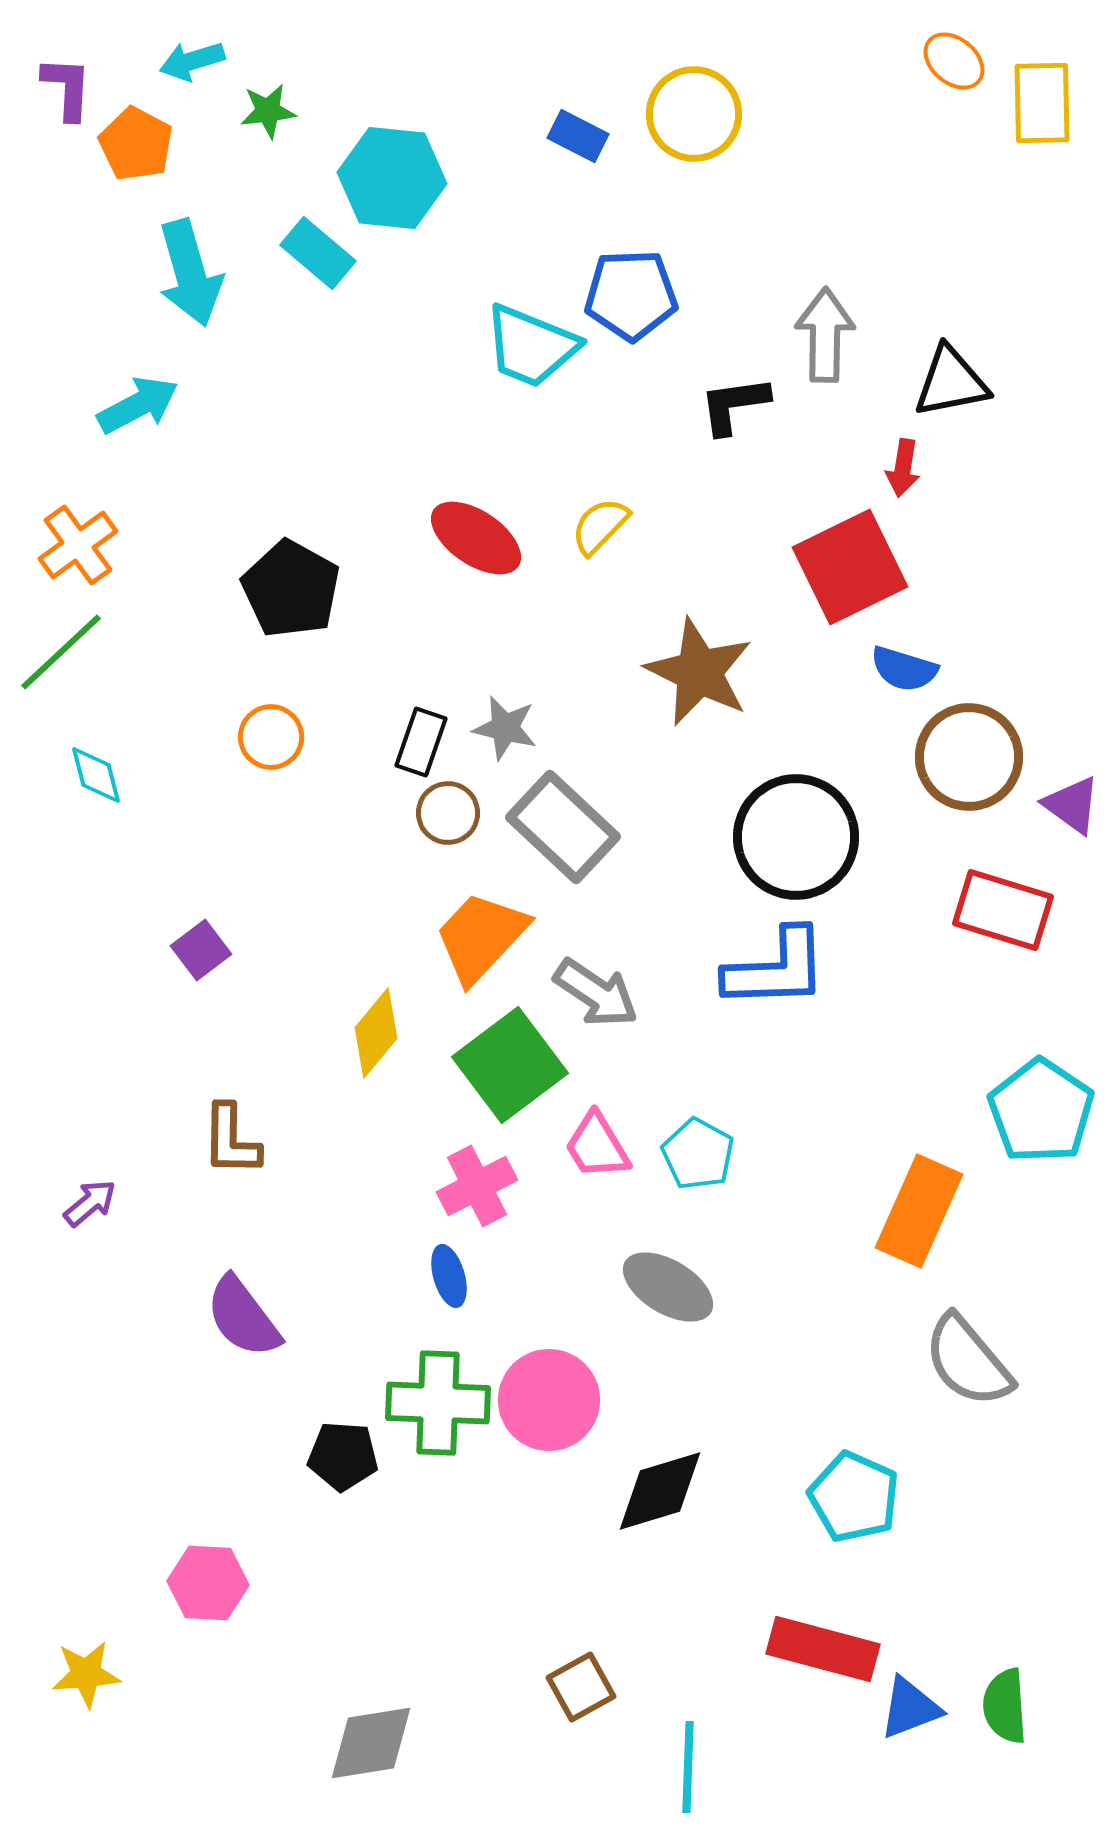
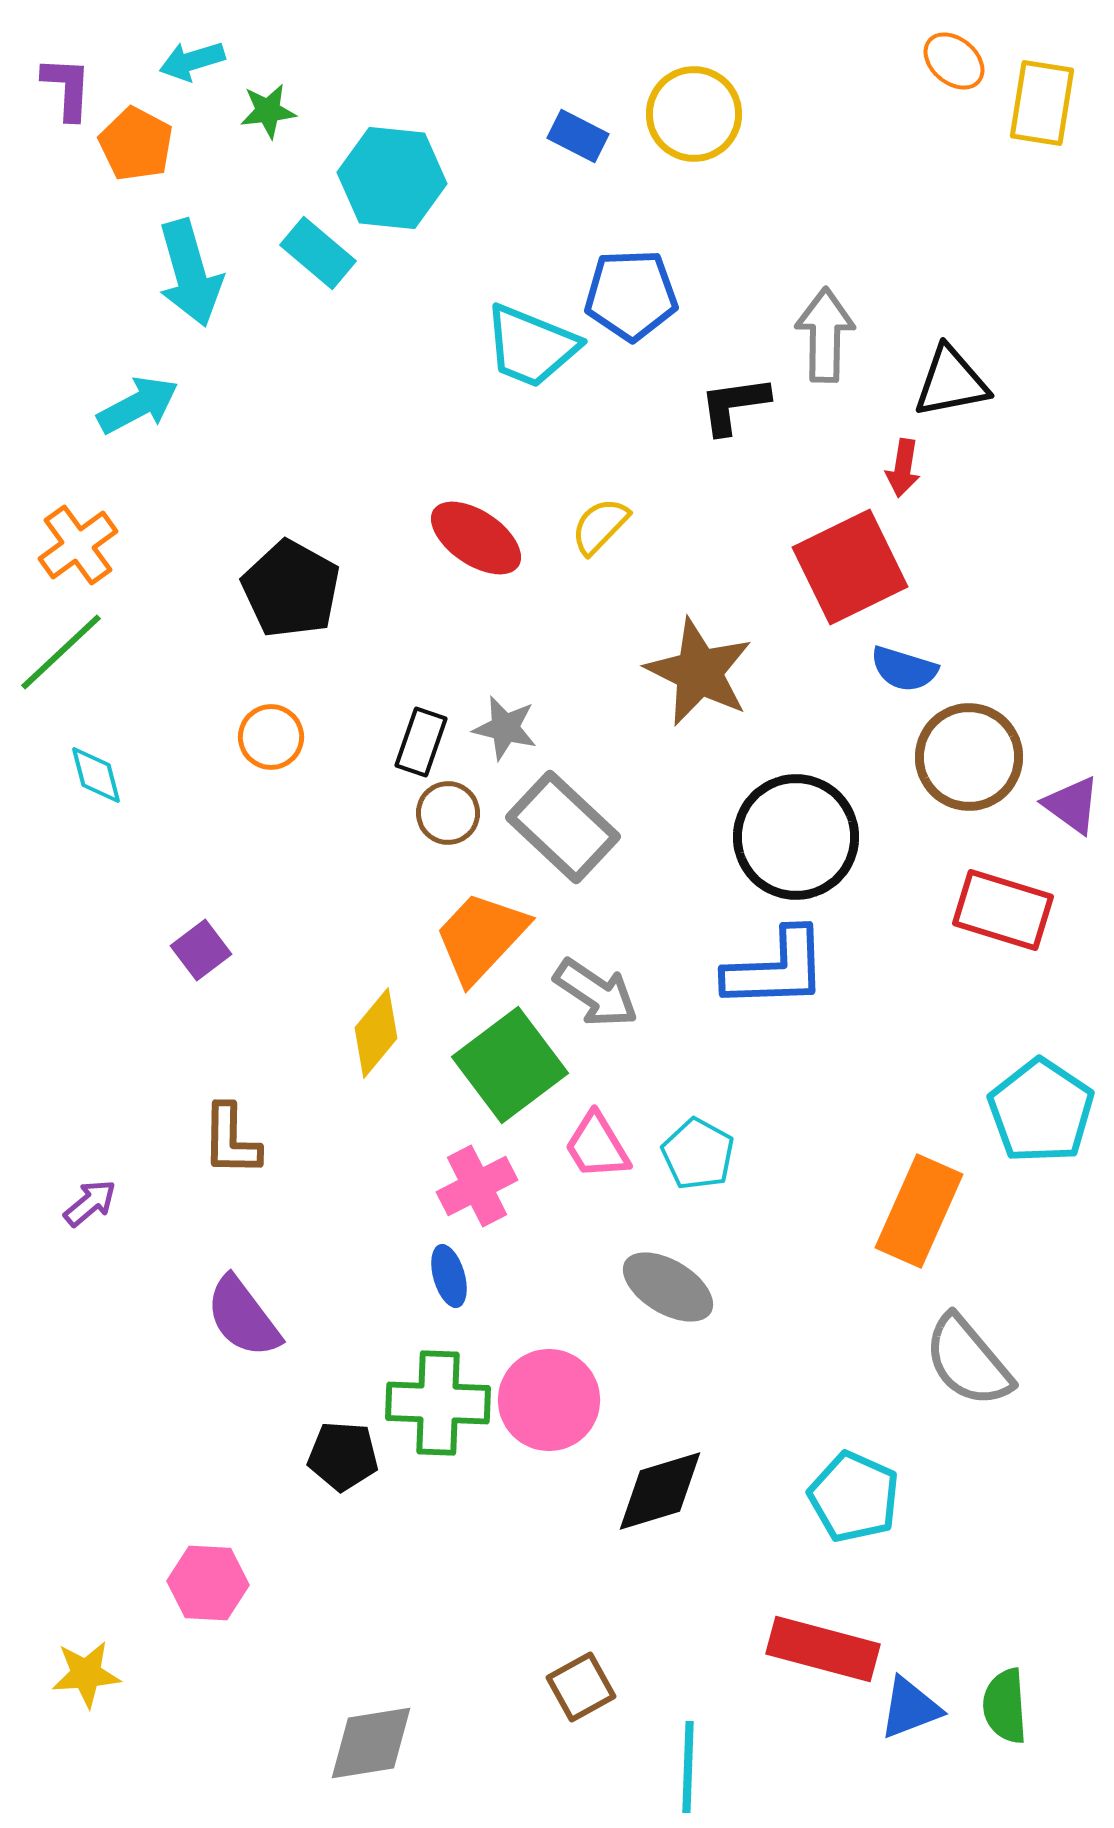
yellow rectangle at (1042, 103): rotated 10 degrees clockwise
